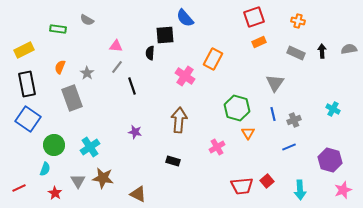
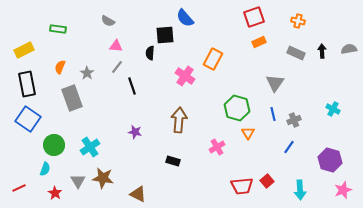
gray semicircle at (87, 20): moved 21 px right, 1 px down
blue line at (289, 147): rotated 32 degrees counterclockwise
